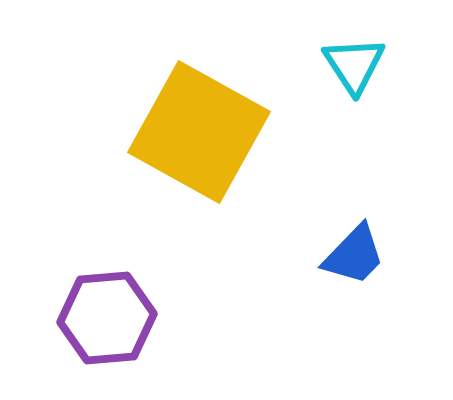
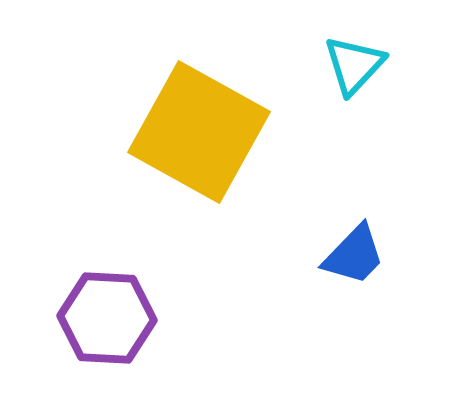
cyan triangle: rotated 16 degrees clockwise
purple hexagon: rotated 8 degrees clockwise
